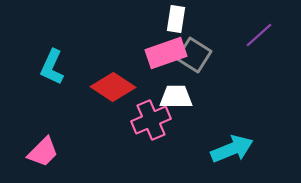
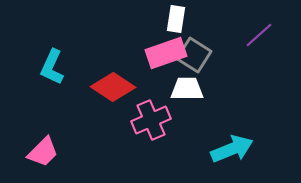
white trapezoid: moved 11 px right, 8 px up
